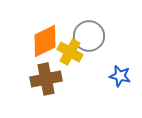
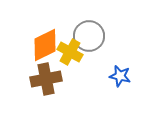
orange diamond: moved 4 px down
